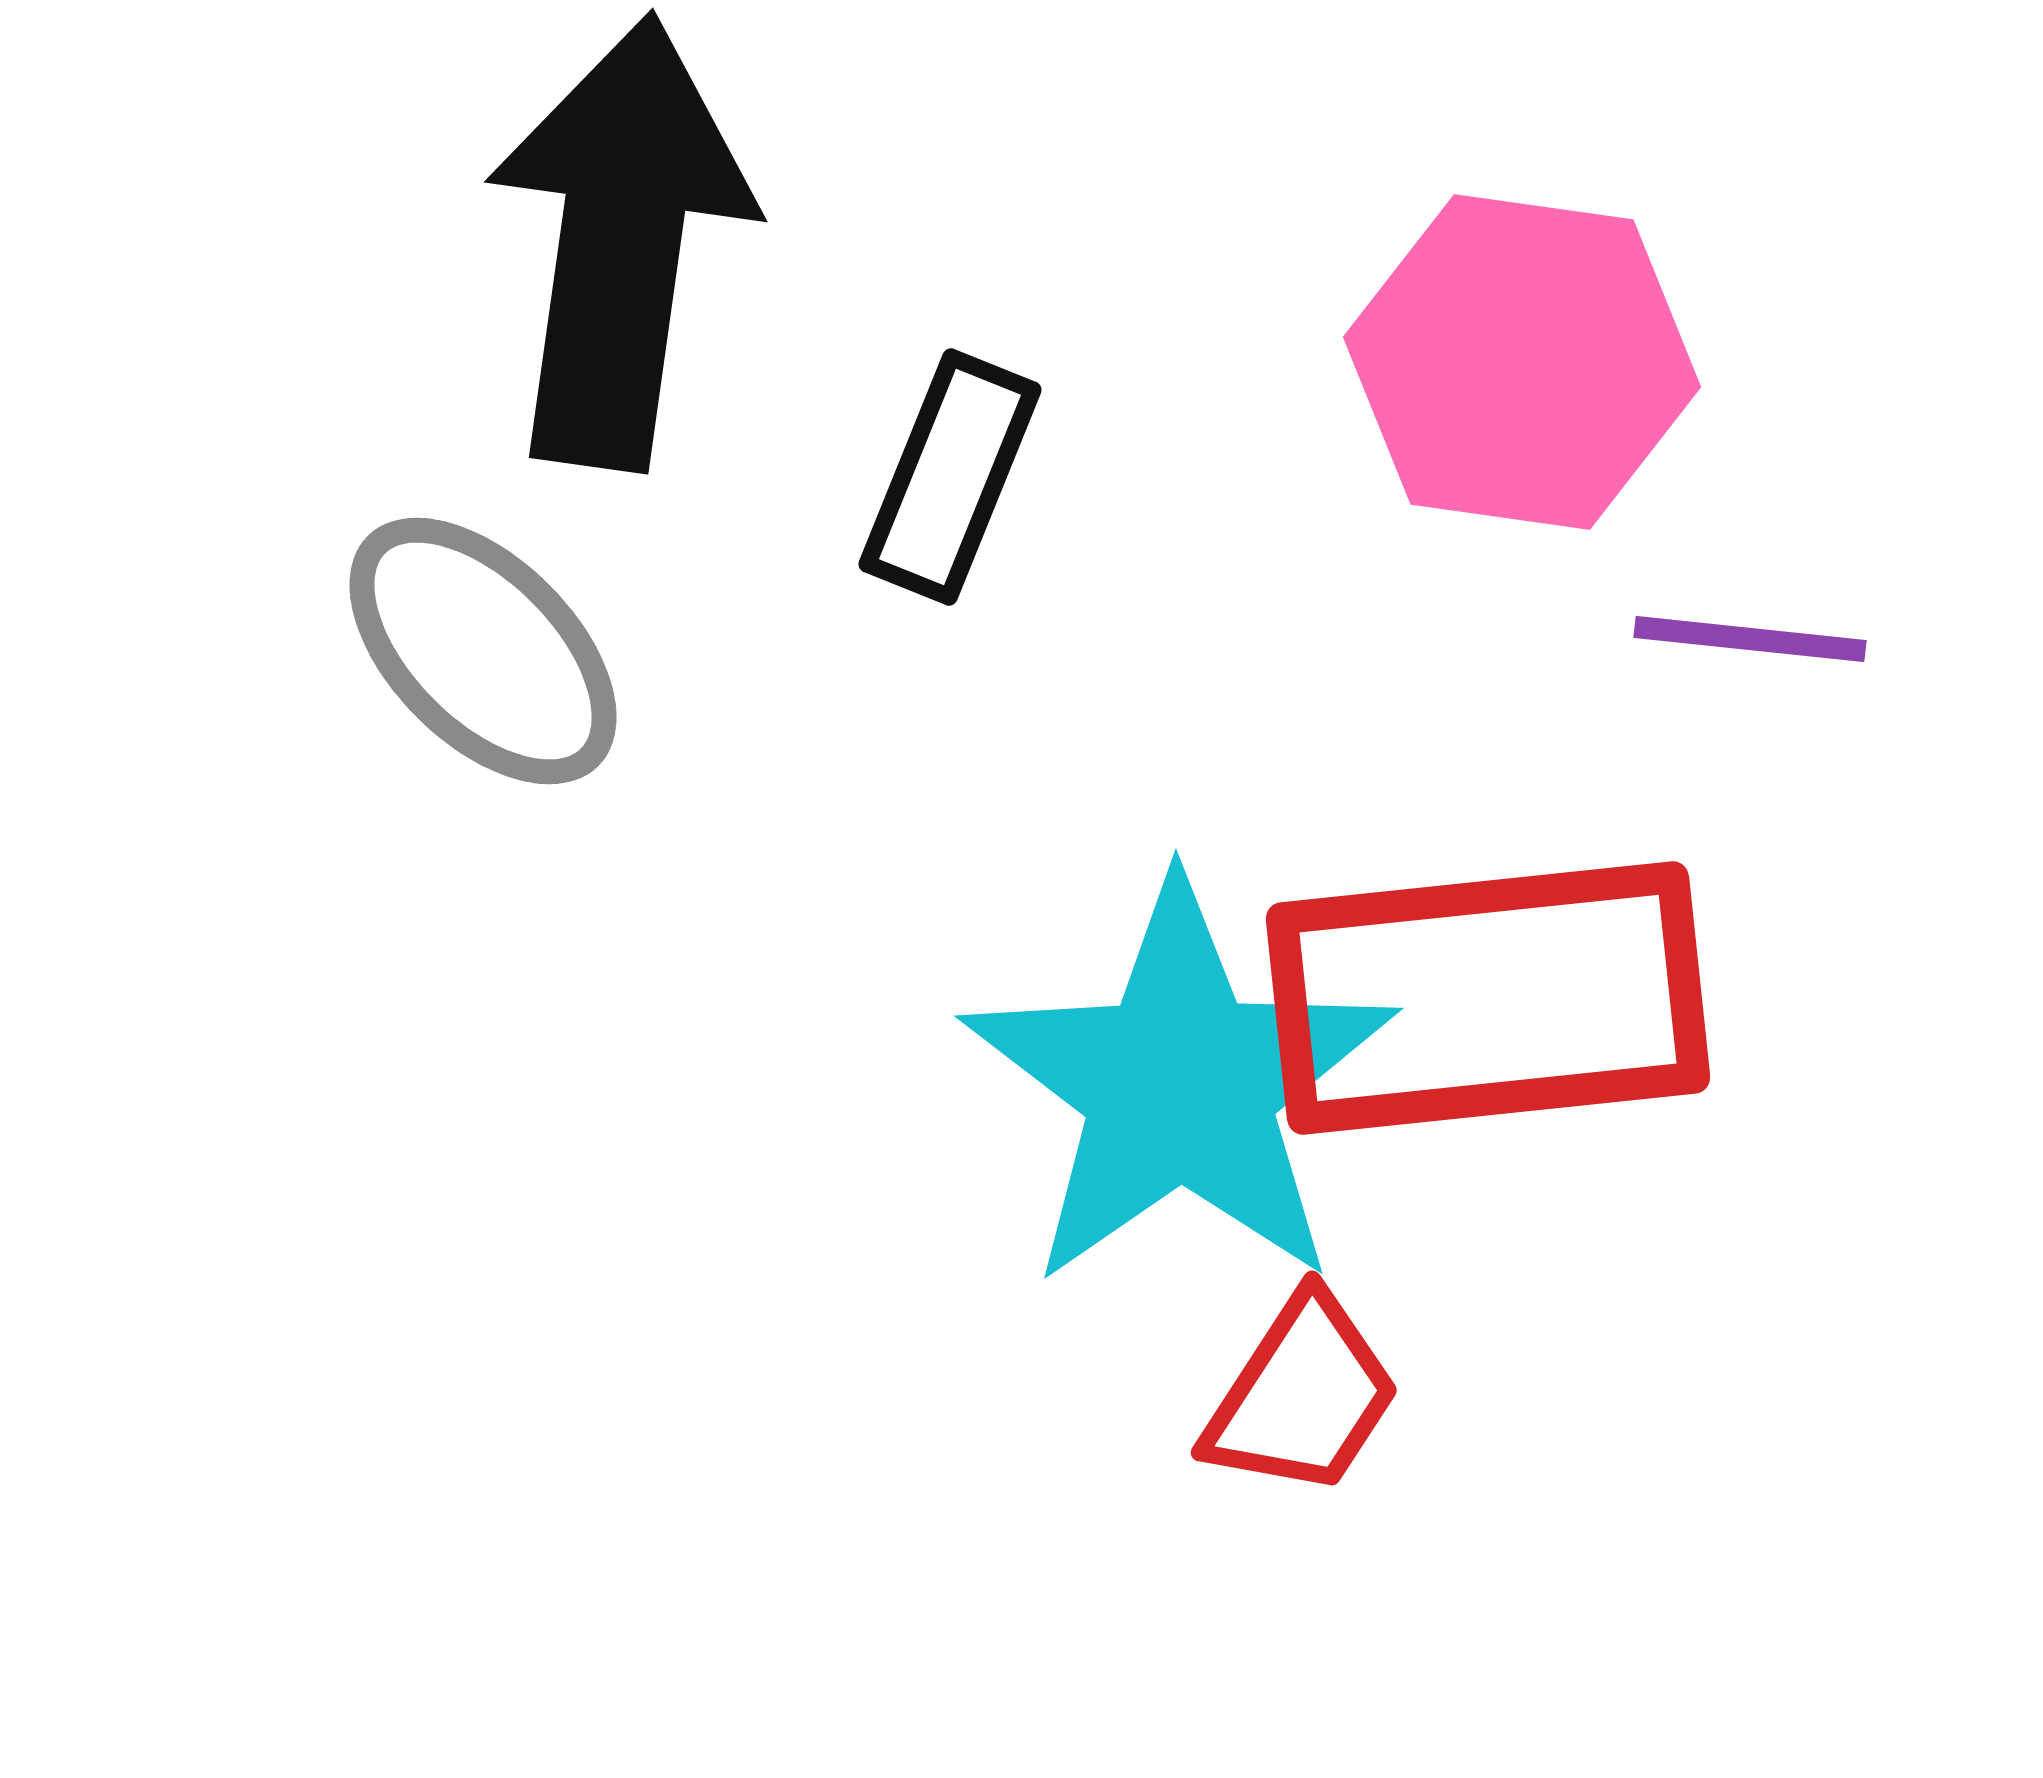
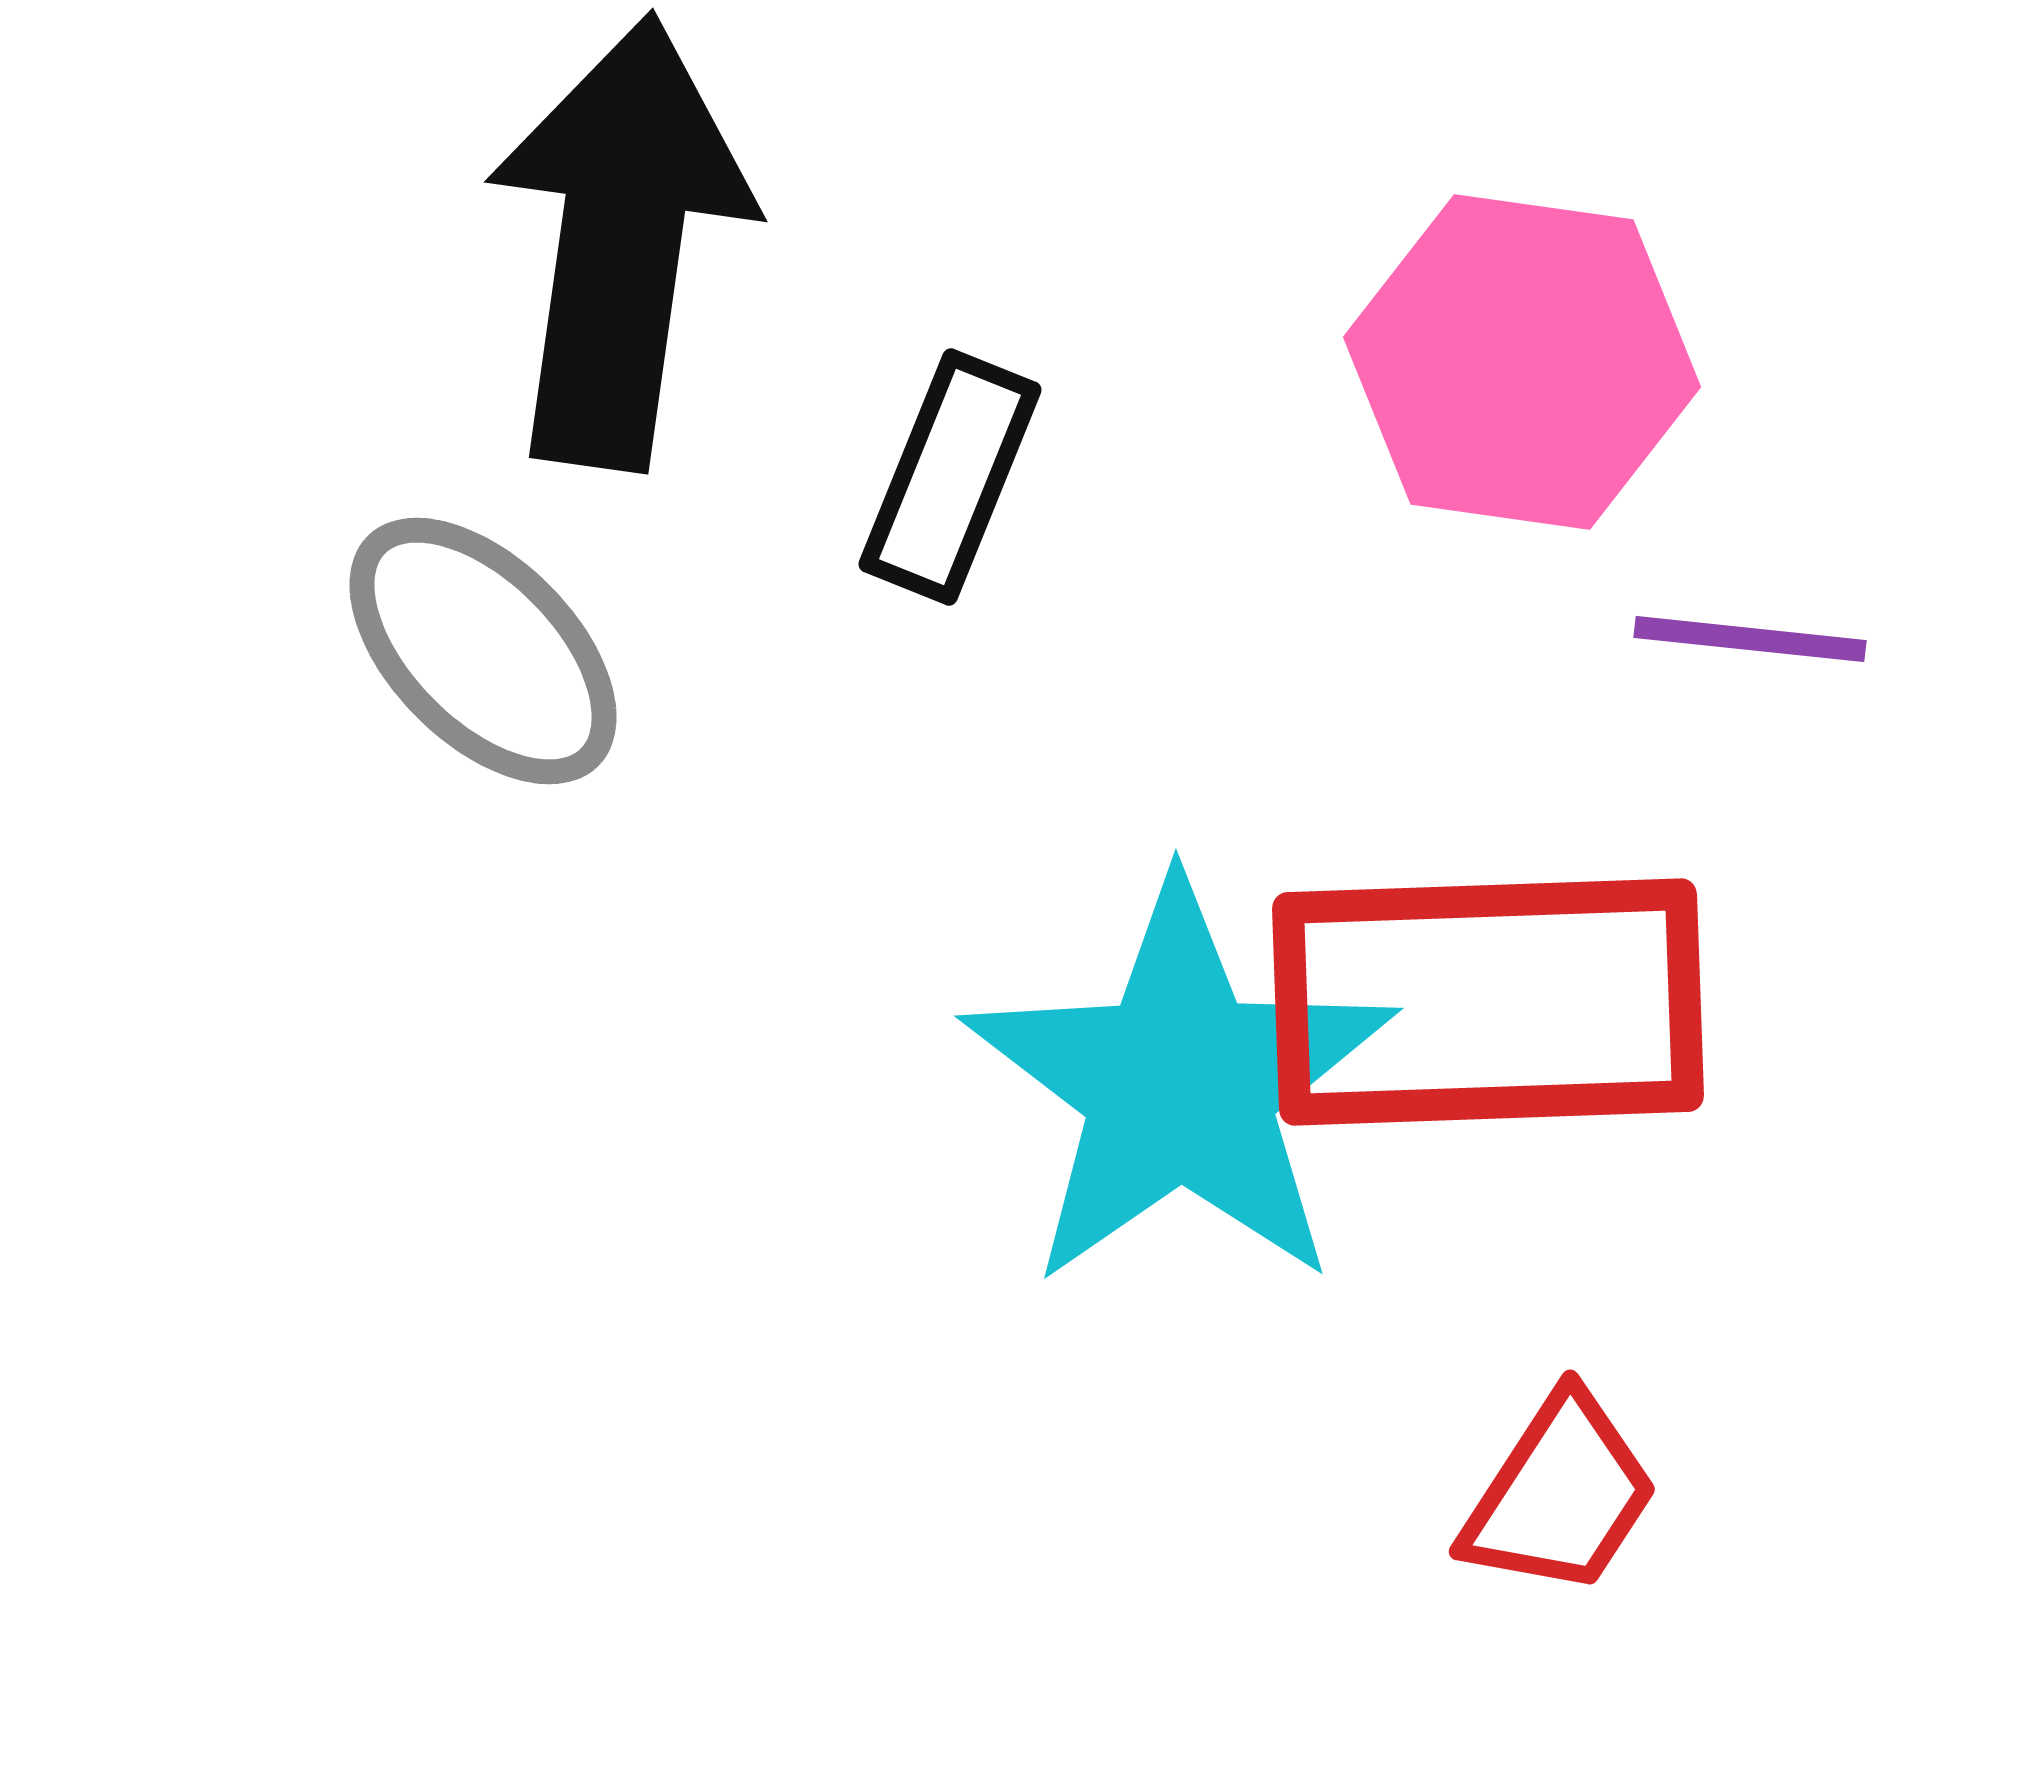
red rectangle: moved 4 px down; rotated 4 degrees clockwise
red trapezoid: moved 258 px right, 99 px down
